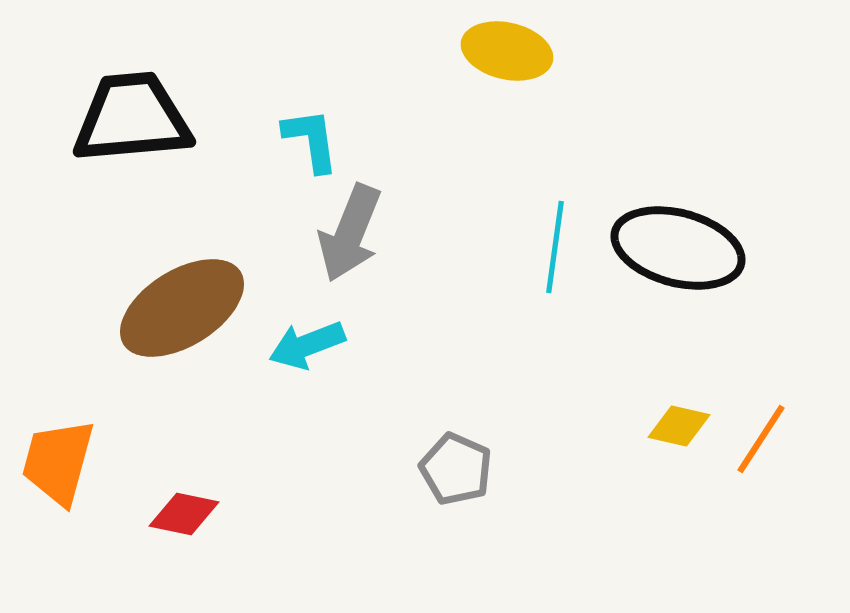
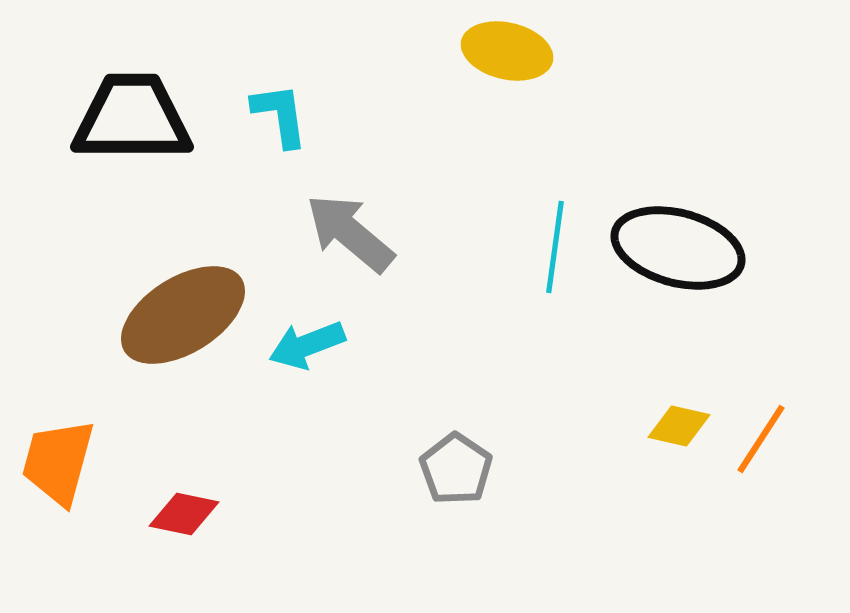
black trapezoid: rotated 5 degrees clockwise
cyan L-shape: moved 31 px left, 25 px up
gray arrow: rotated 108 degrees clockwise
brown ellipse: moved 1 px right, 7 px down
gray pentagon: rotated 10 degrees clockwise
